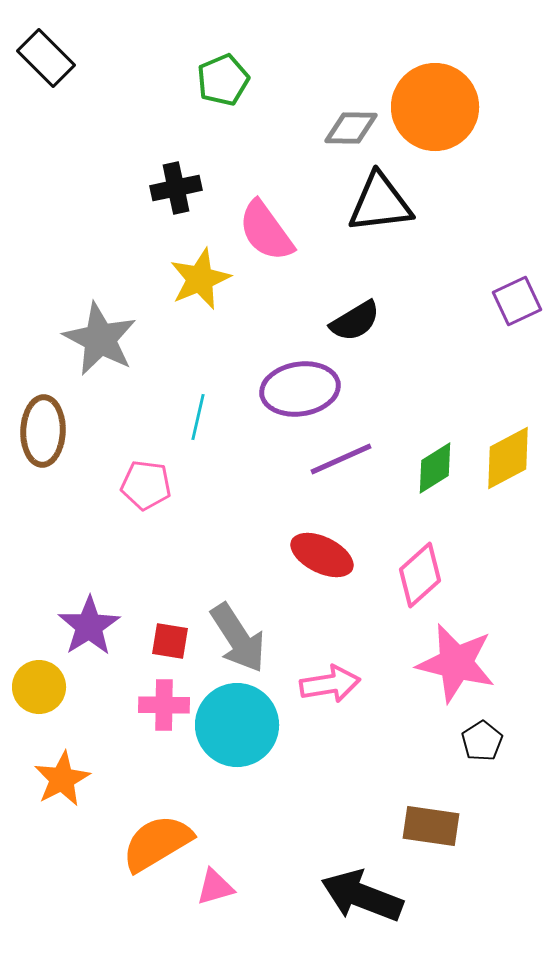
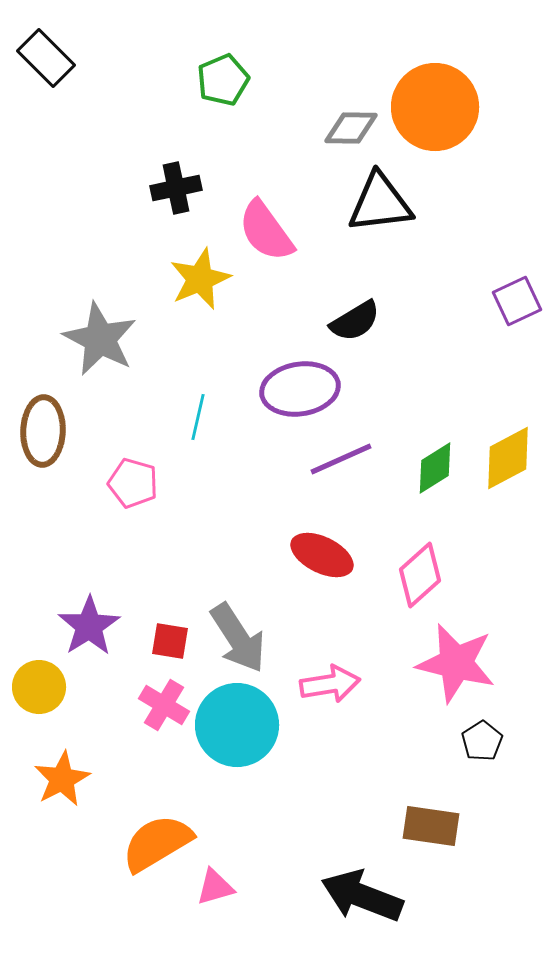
pink pentagon: moved 13 px left, 2 px up; rotated 9 degrees clockwise
pink cross: rotated 30 degrees clockwise
